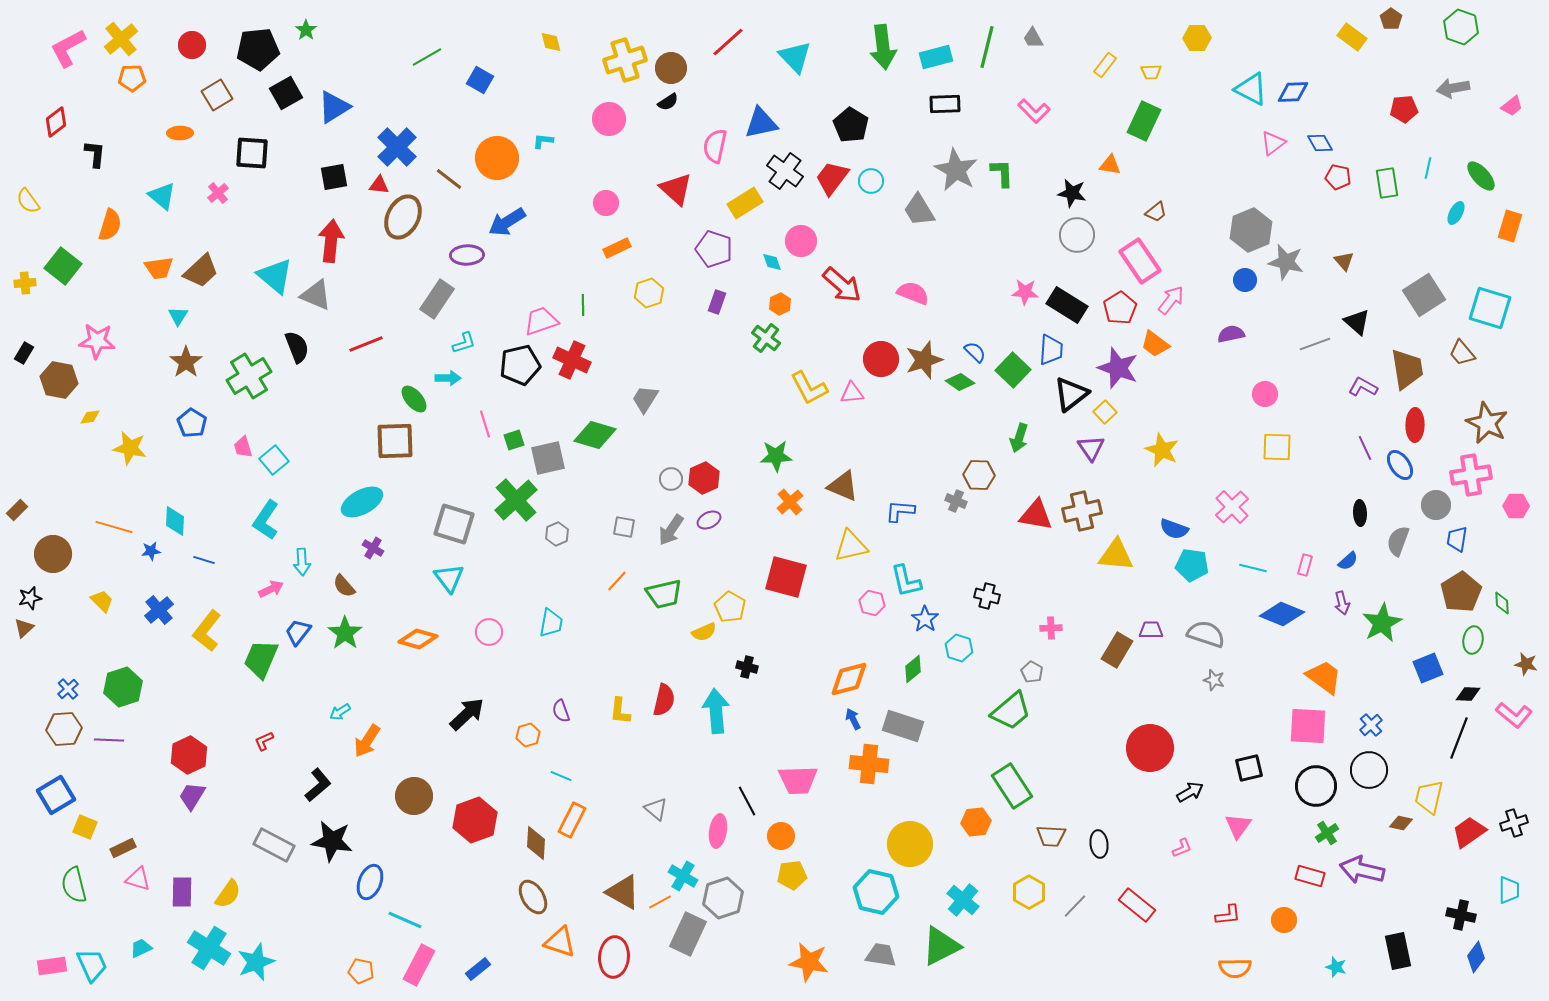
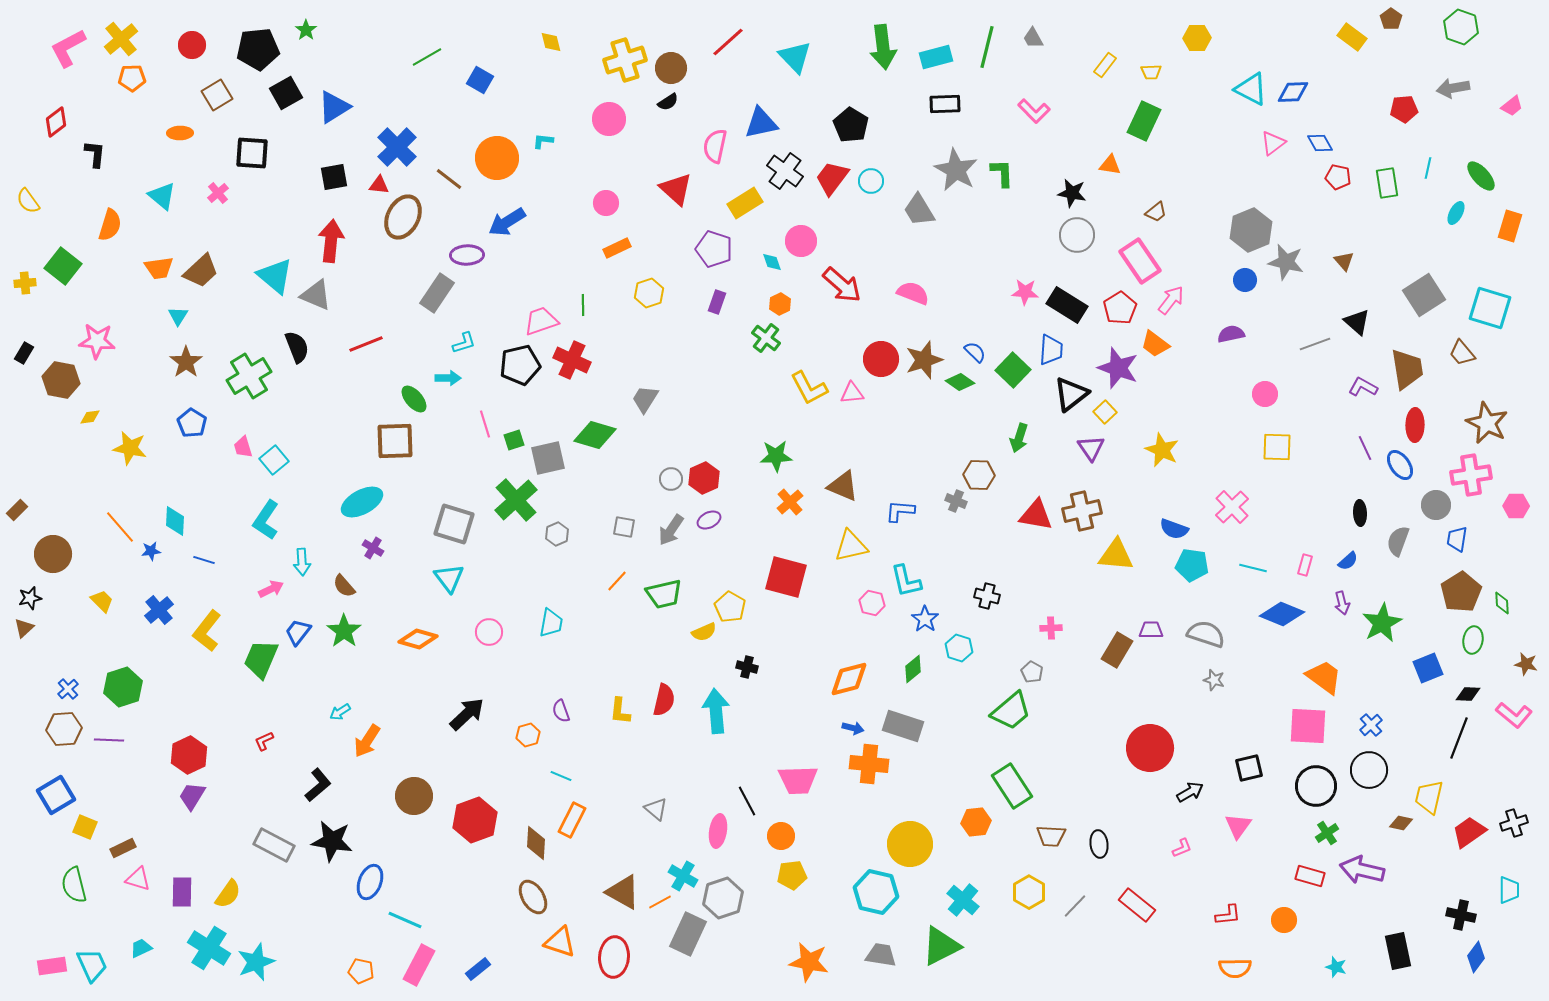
gray rectangle at (437, 299): moved 6 px up
brown hexagon at (59, 380): moved 2 px right
orange line at (114, 527): moved 6 px right; rotated 33 degrees clockwise
green star at (345, 633): moved 1 px left, 2 px up
blue arrow at (853, 719): moved 9 px down; rotated 130 degrees clockwise
